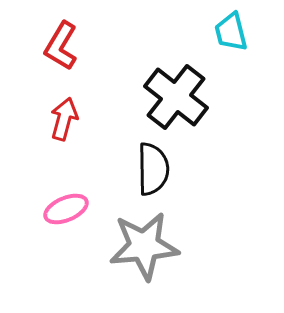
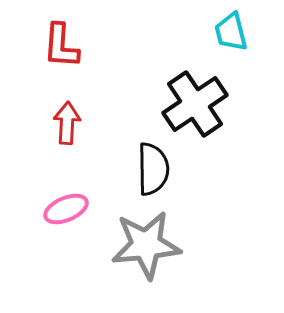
red L-shape: rotated 27 degrees counterclockwise
black cross: moved 19 px right, 7 px down; rotated 18 degrees clockwise
red arrow: moved 3 px right, 4 px down; rotated 12 degrees counterclockwise
gray star: moved 2 px right, 1 px up
